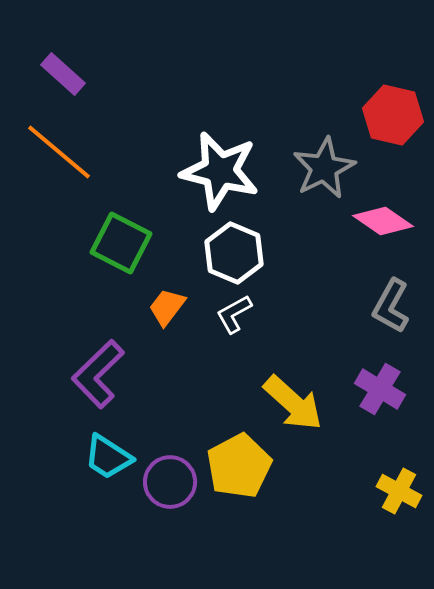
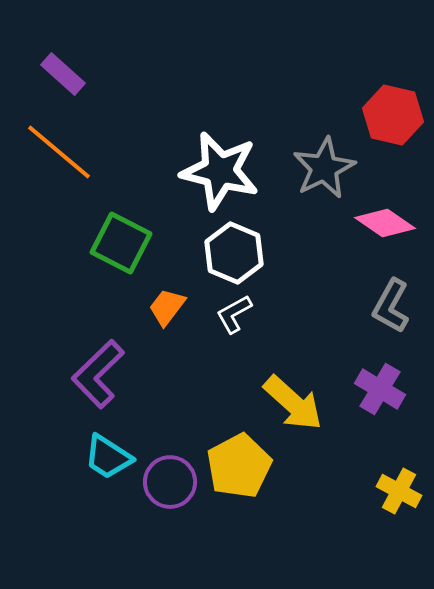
pink diamond: moved 2 px right, 2 px down
